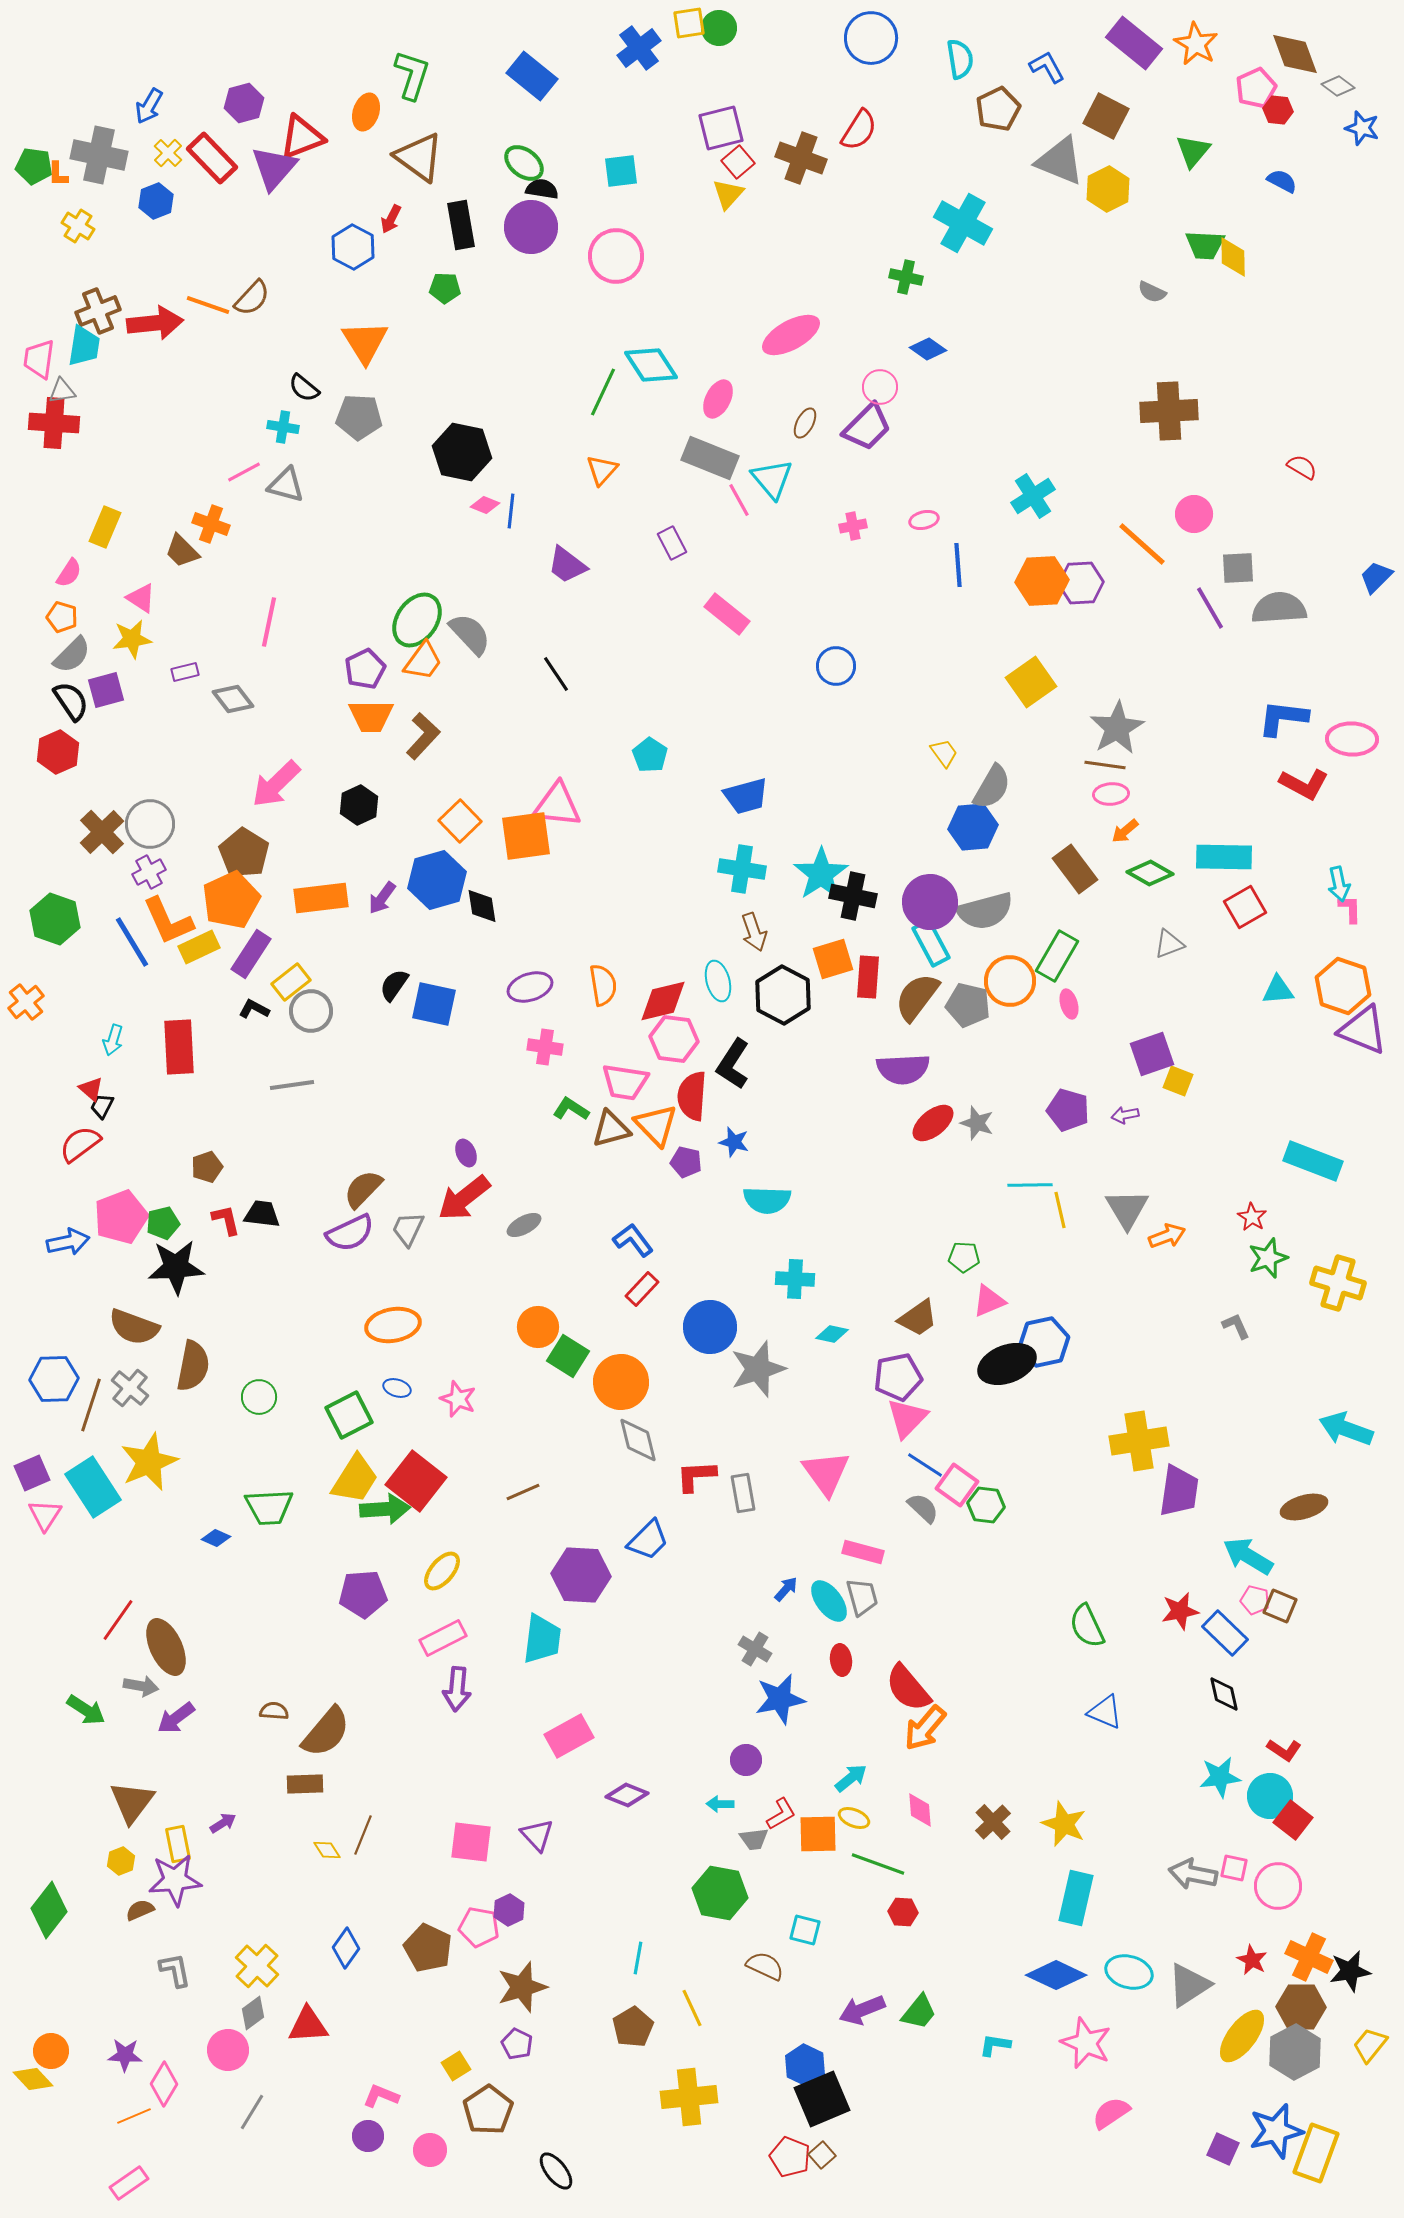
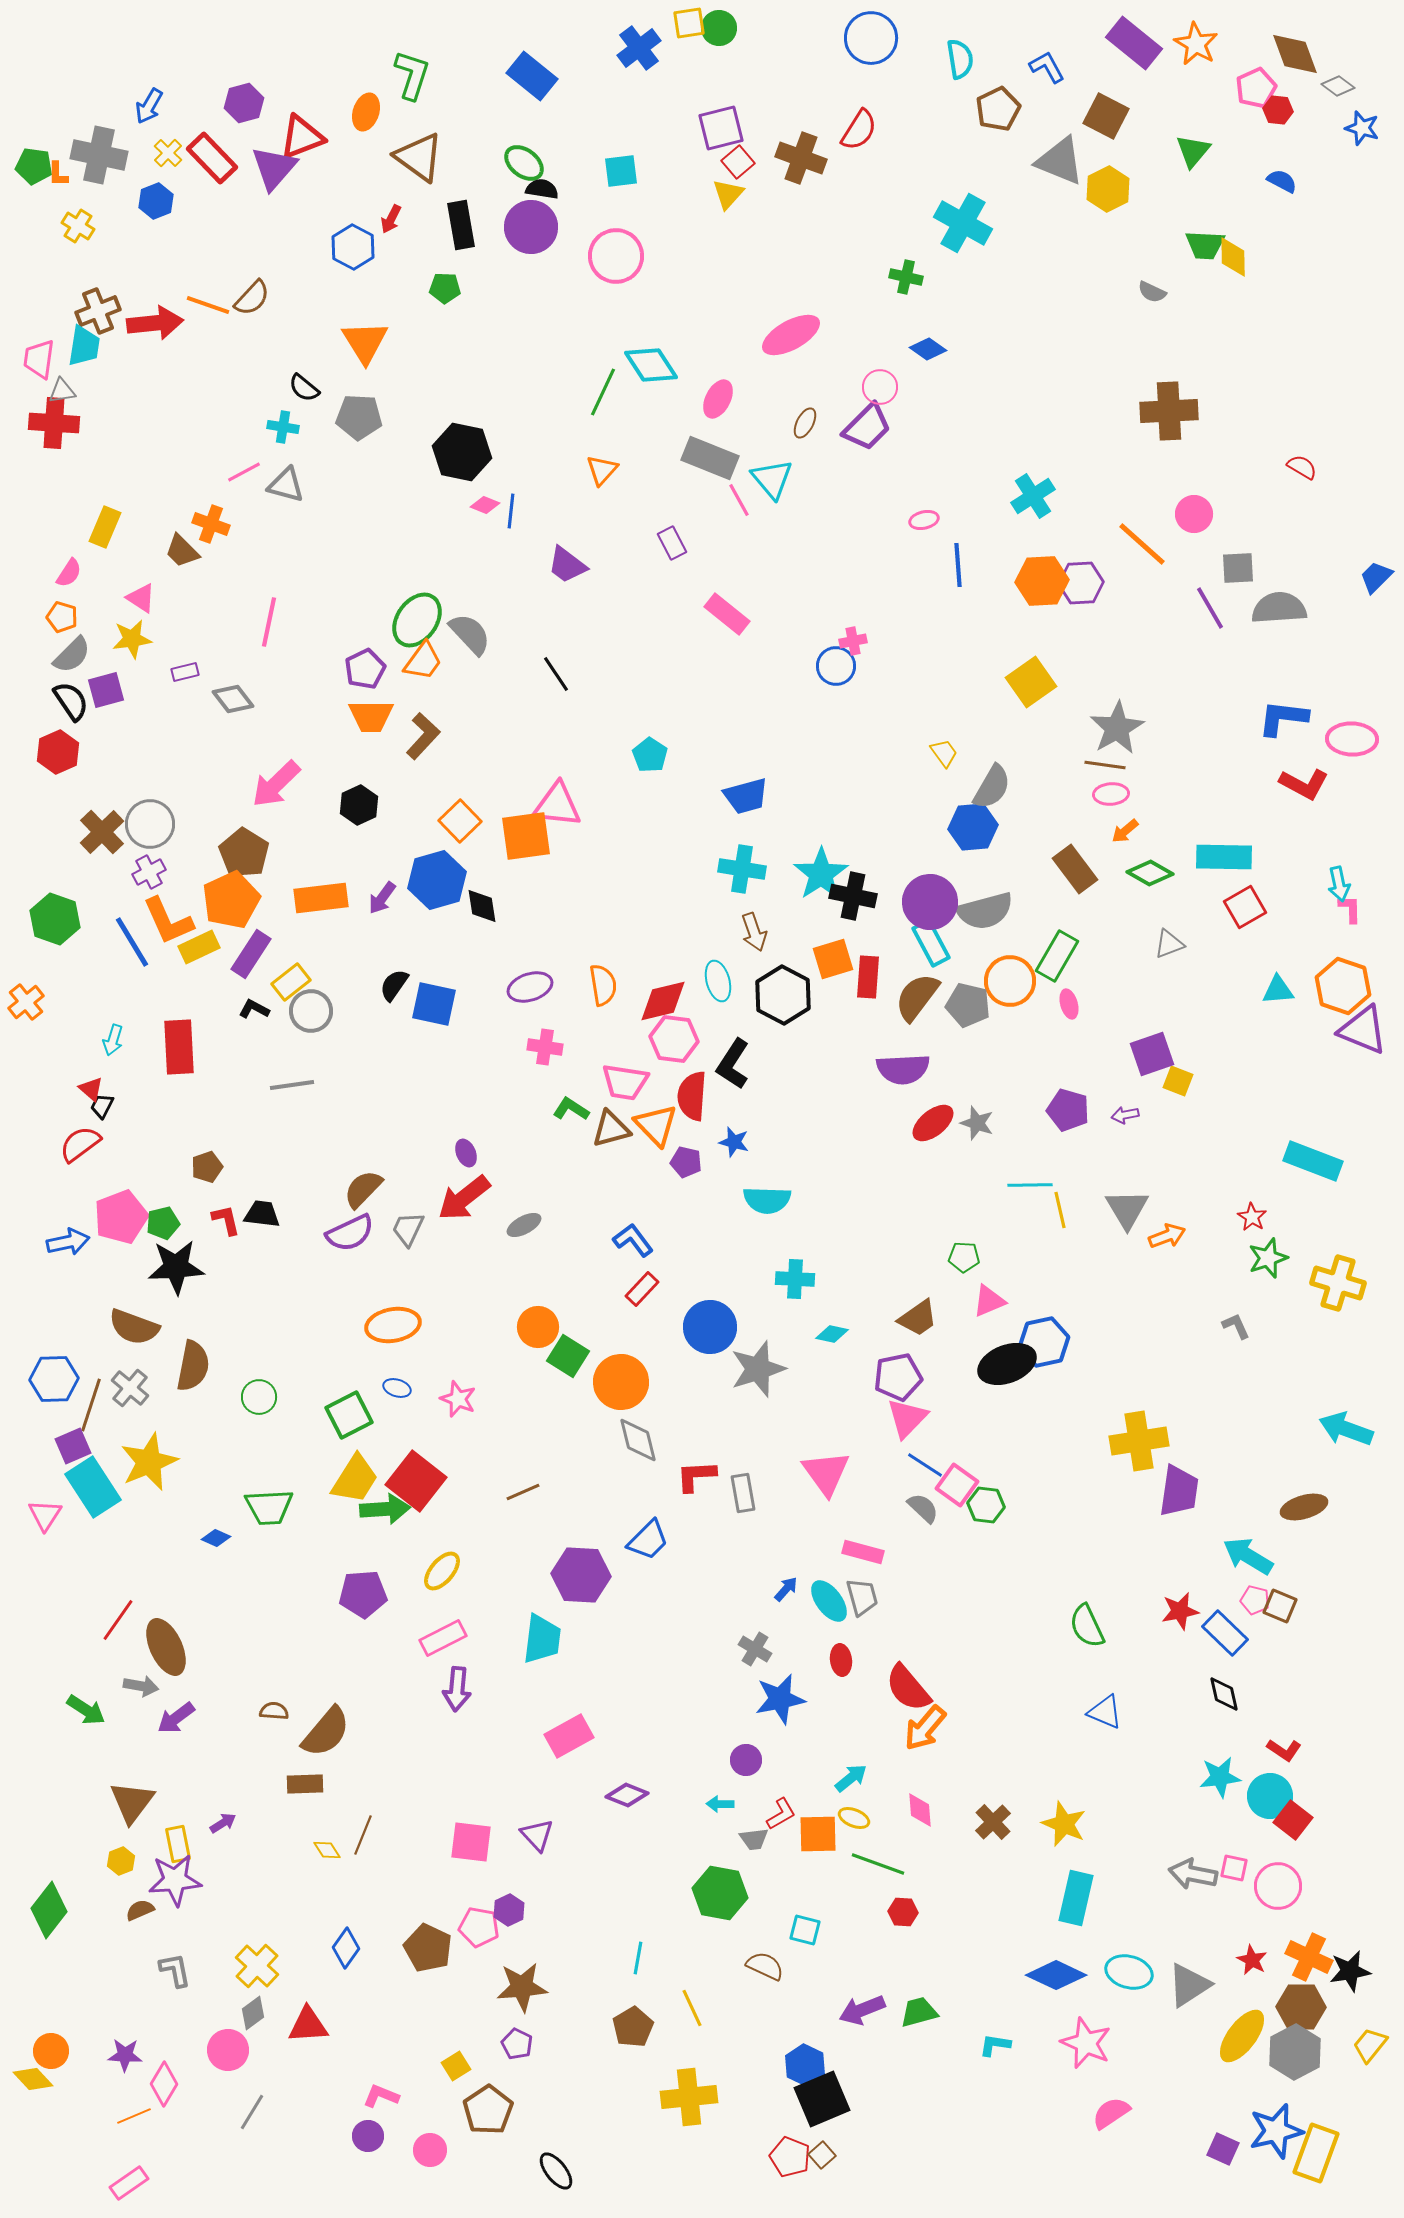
pink cross at (853, 526): moved 115 px down
purple square at (32, 1473): moved 41 px right, 27 px up
brown star at (522, 1987): rotated 12 degrees clockwise
green trapezoid at (919, 2012): rotated 144 degrees counterclockwise
